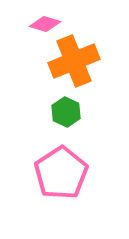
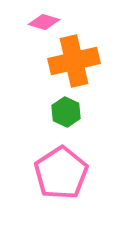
pink diamond: moved 1 px left, 2 px up
orange cross: rotated 9 degrees clockwise
